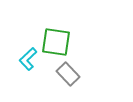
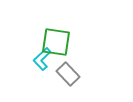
cyan L-shape: moved 14 px right
